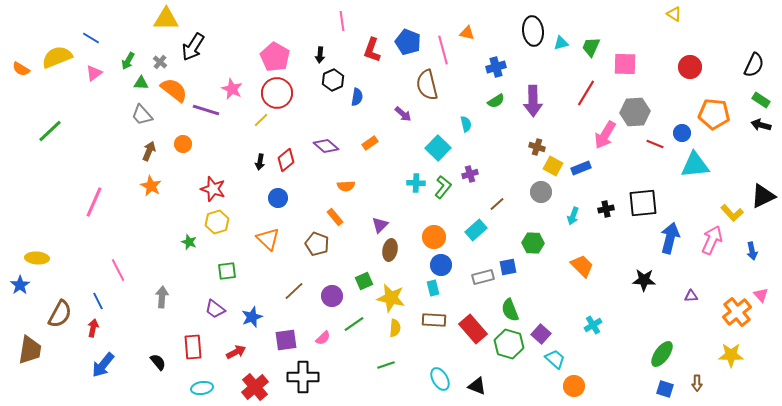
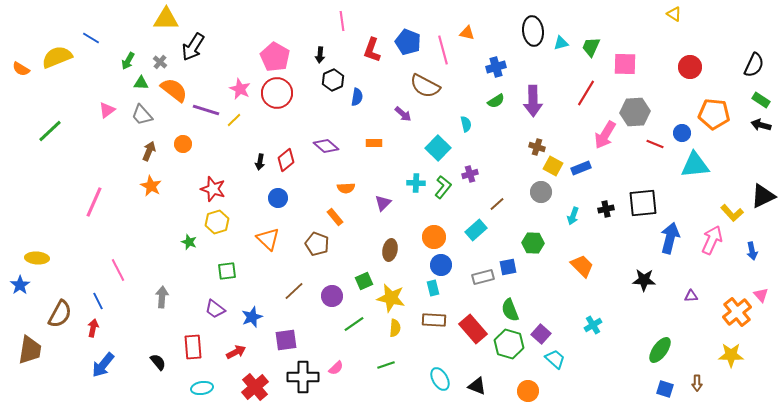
pink triangle at (94, 73): moved 13 px right, 37 px down
brown semicircle at (427, 85): moved 2 px left, 1 px down; rotated 48 degrees counterclockwise
pink star at (232, 89): moved 8 px right
yellow line at (261, 120): moved 27 px left
orange rectangle at (370, 143): moved 4 px right; rotated 35 degrees clockwise
orange semicircle at (346, 186): moved 2 px down
purple triangle at (380, 225): moved 3 px right, 22 px up
pink semicircle at (323, 338): moved 13 px right, 30 px down
green ellipse at (662, 354): moved 2 px left, 4 px up
orange circle at (574, 386): moved 46 px left, 5 px down
